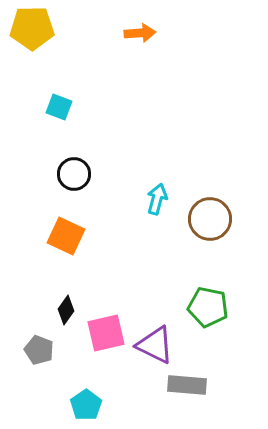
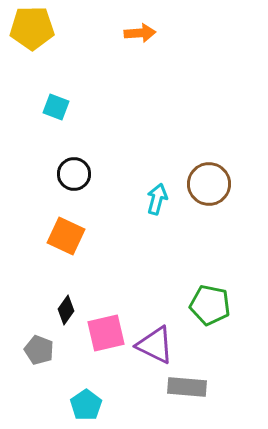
cyan square: moved 3 px left
brown circle: moved 1 px left, 35 px up
green pentagon: moved 2 px right, 2 px up
gray rectangle: moved 2 px down
